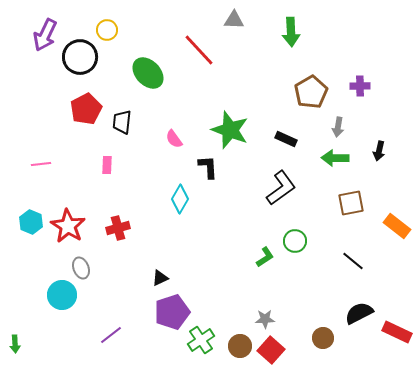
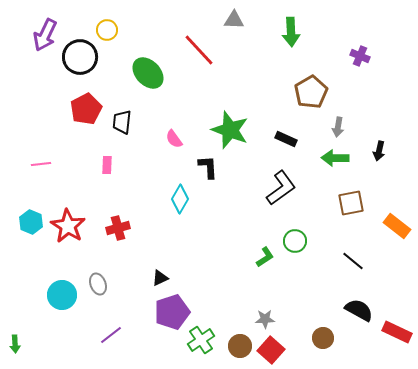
purple cross at (360, 86): moved 30 px up; rotated 24 degrees clockwise
gray ellipse at (81, 268): moved 17 px right, 16 px down
black semicircle at (359, 313): moved 3 px up; rotated 56 degrees clockwise
